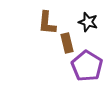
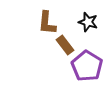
brown rectangle: moved 2 px left, 2 px down; rotated 24 degrees counterclockwise
